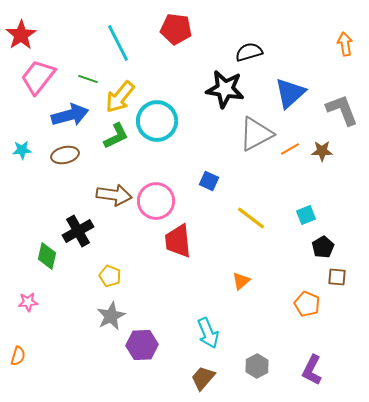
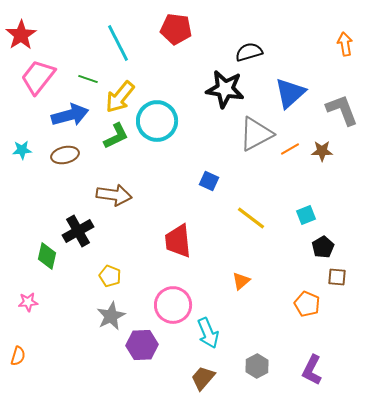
pink circle: moved 17 px right, 104 px down
